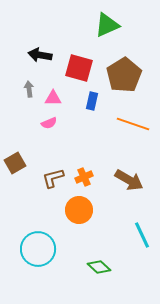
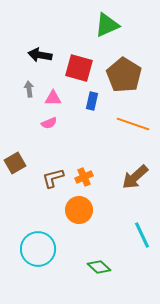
brown pentagon: rotated 8 degrees counterclockwise
brown arrow: moved 6 px right, 3 px up; rotated 108 degrees clockwise
